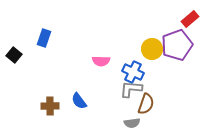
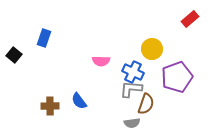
purple pentagon: moved 32 px down
